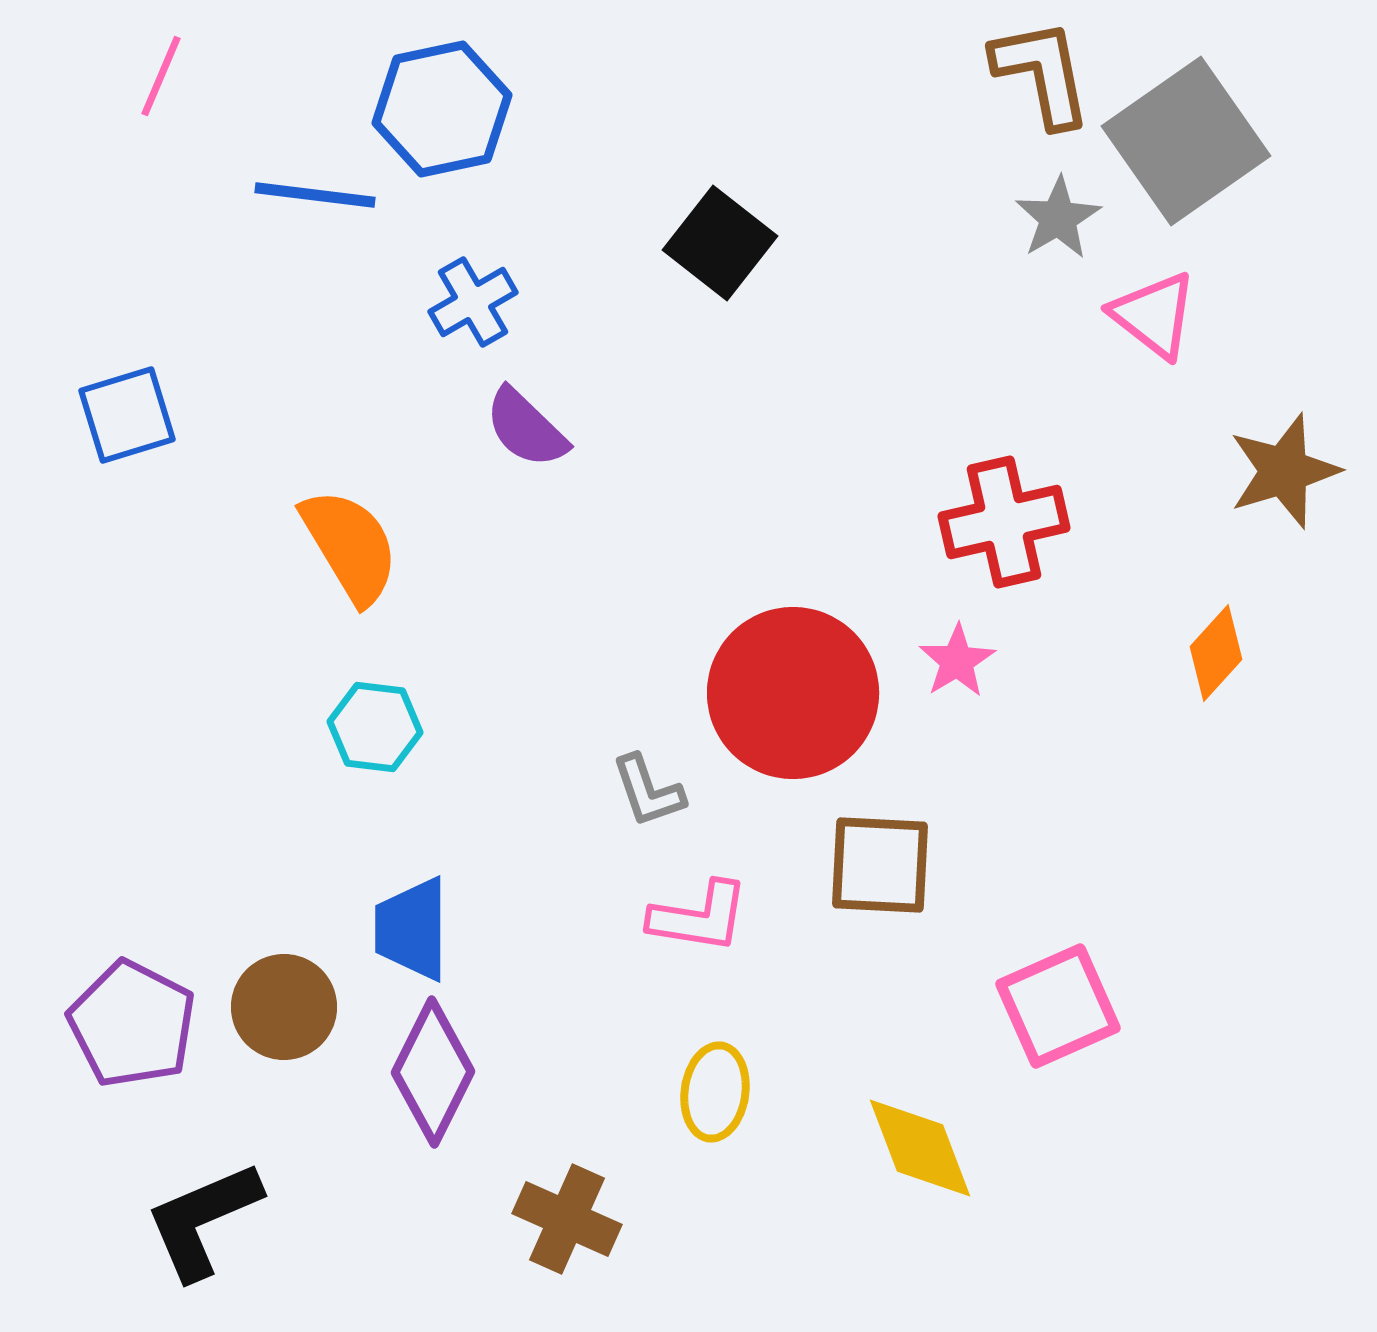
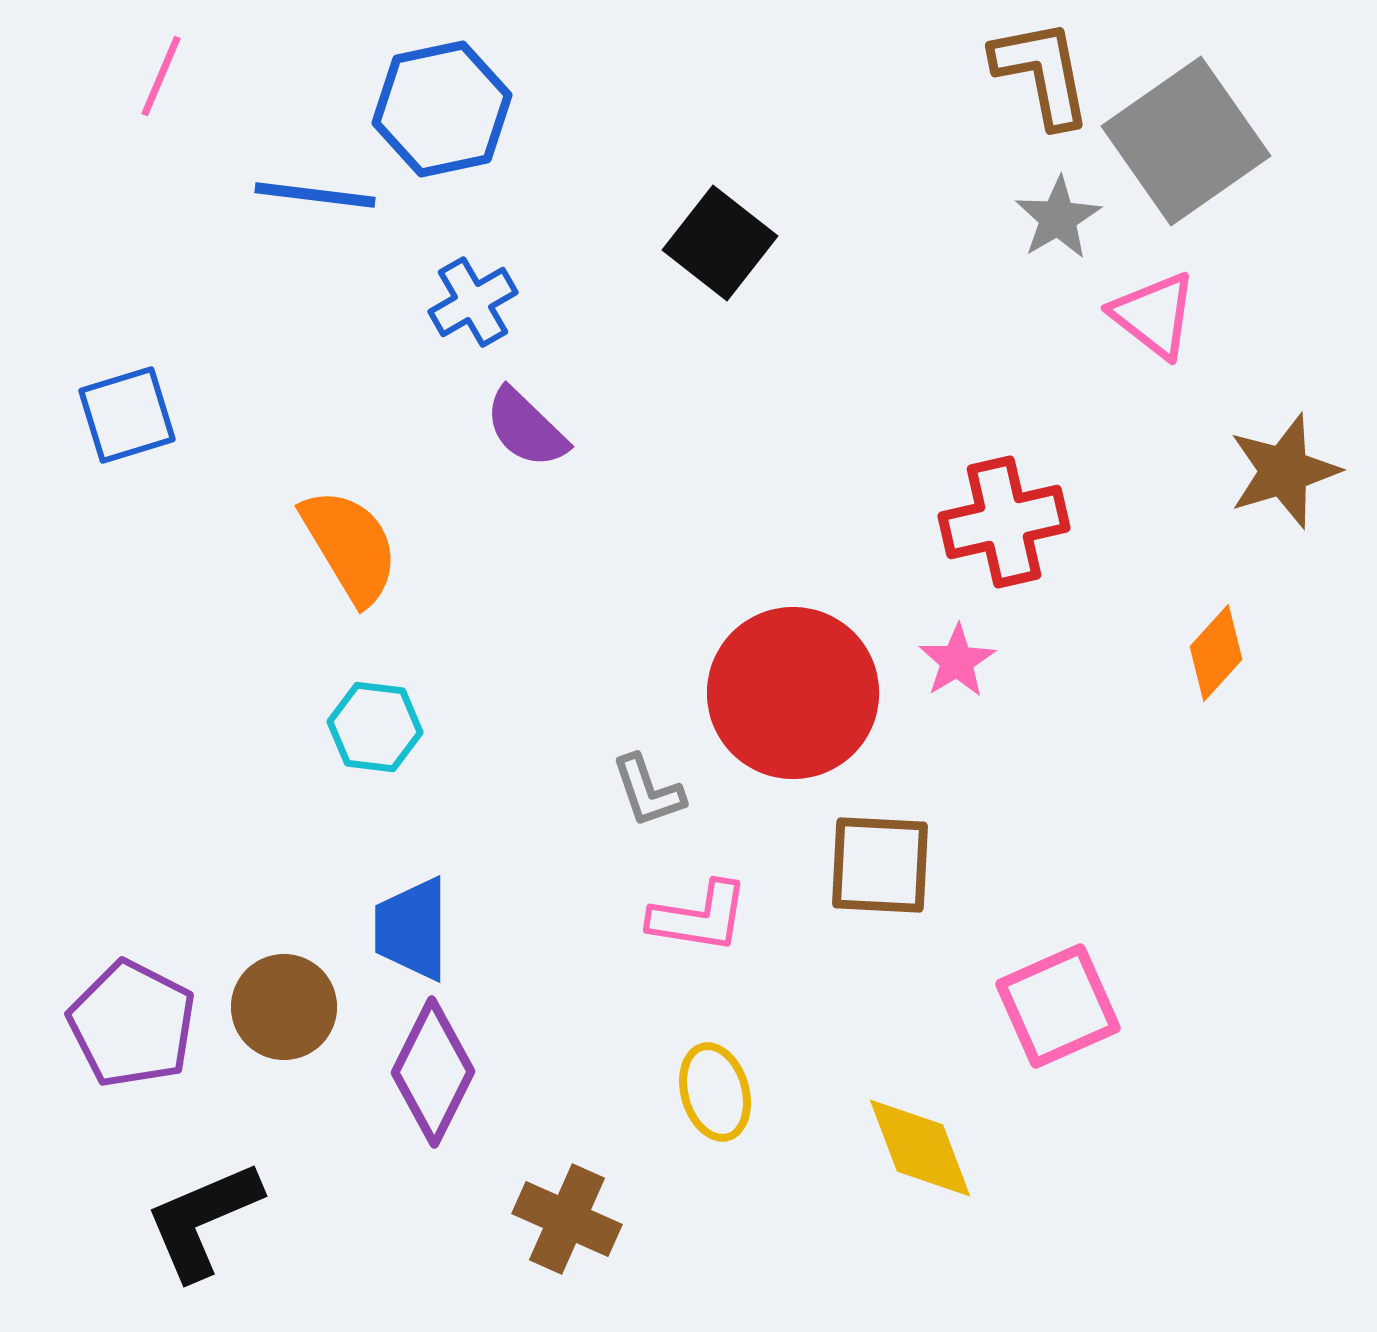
yellow ellipse: rotated 24 degrees counterclockwise
